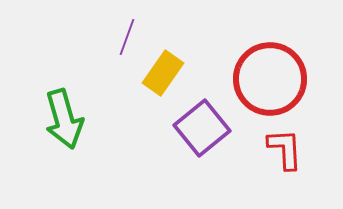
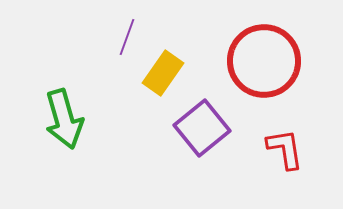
red circle: moved 6 px left, 18 px up
red L-shape: rotated 6 degrees counterclockwise
